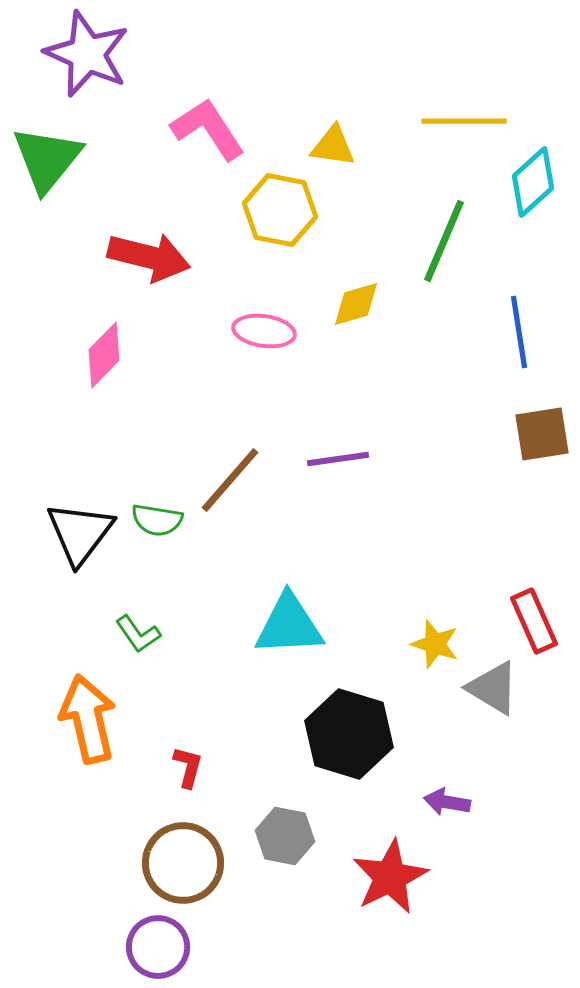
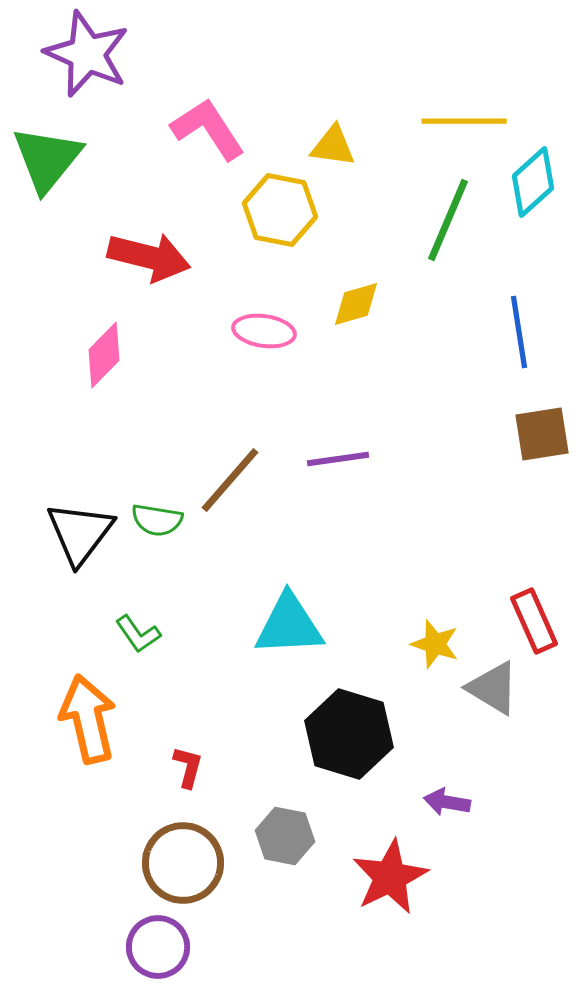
green line: moved 4 px right, 21 px up
